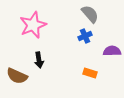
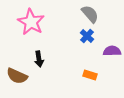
pink star: moved 2 px left, 3 px up; rotated 20 degrees counterclockwise
blue cross: moved 2 px right; rotated 24 degrees counterclockwise
black arrow: moved 1 px up
orange rectangle: moved 2 px down
